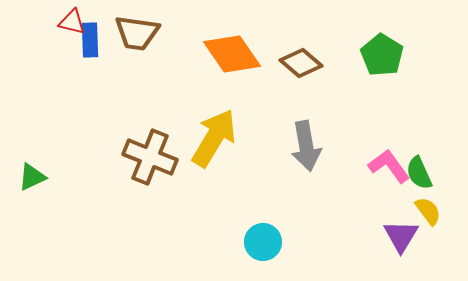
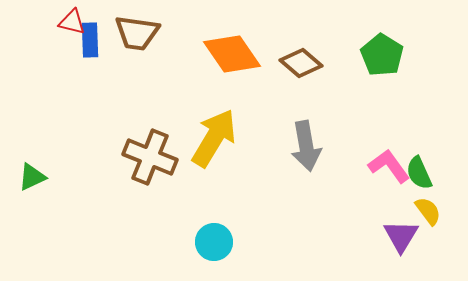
cyan circle: moved 49 px left
